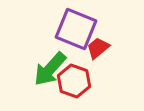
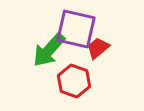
purple square: rotated 9 degrees counterclockwise
green arrow: moved 1 px left, 19 px up
